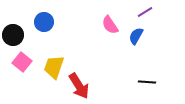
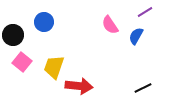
black line: moved 4 px left, 6 px down; rotated 30 degrees counterclockwise
red arrow: rotated 52 degrees counterclockwise
